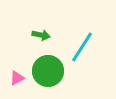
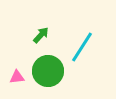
green arrow: rotated 60 degrees counterclockwise
pink triangle: moved 1 px up; rotated 21 degrees clockwise
